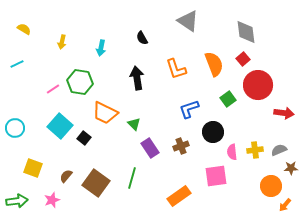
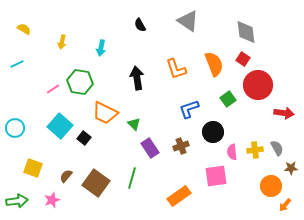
black semicircle: moved 2 px left, 13 px up
red square: rotated 16 degrees counterclockwise
gray semicircle: moved 2 px left, 2 px up; rotated 84 degrees clockwise
